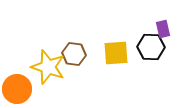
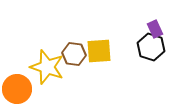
purple rectangle: moved 8 px left; rotated 12 degrees counterclockwise
black hexagon: rotated 16 degrees clockwise
yellow square: moved 17 px left, 2 px up
yellow star: moved 1 px left
